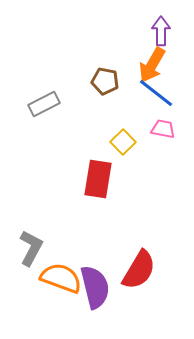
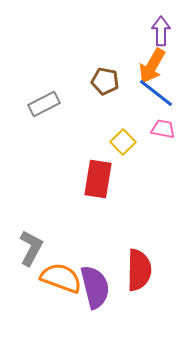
orange arrow: moved 1 px down
red semicircle: rotated 30 degrees counterclockwise
